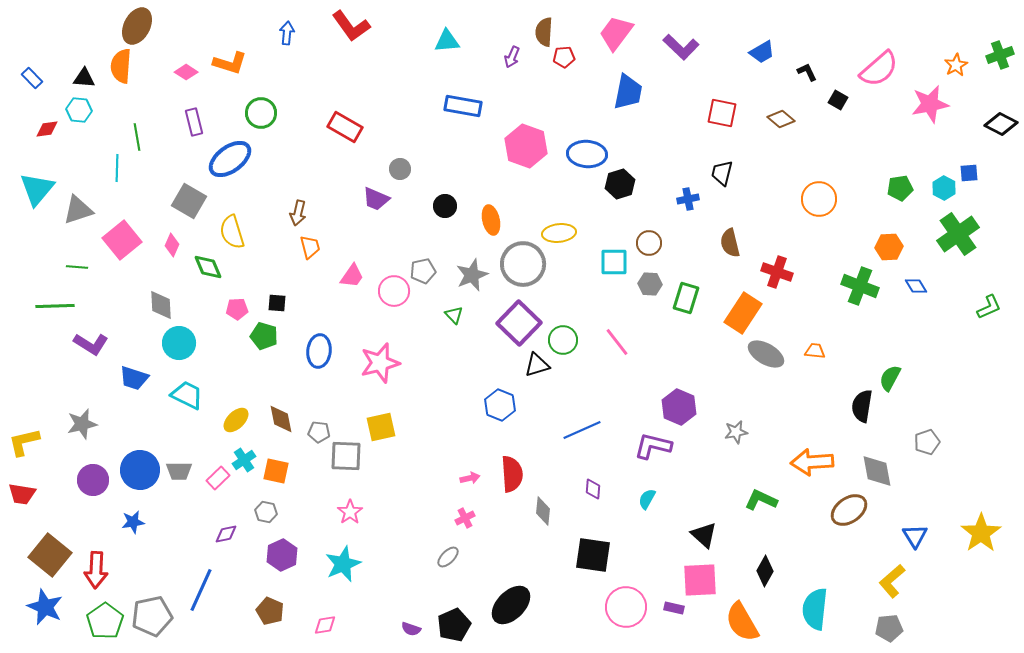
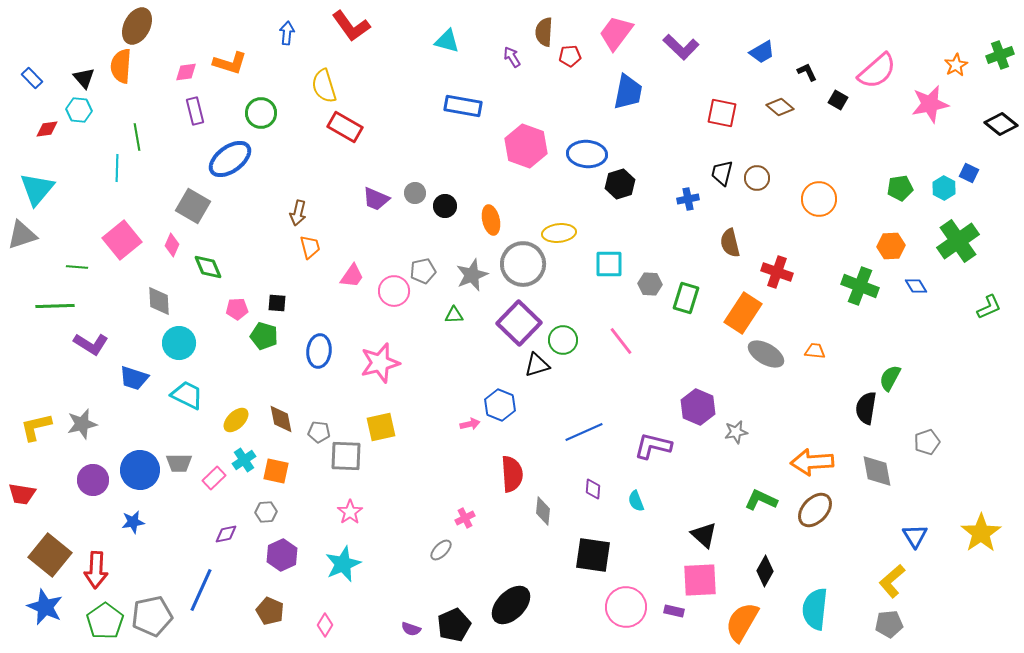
cyan triangle at (447, 41): rotated 20 degrees clockwise
purple arrow at (512, 57): rotated 125 degrees clockwise
red pentagon at (564, 57): moved 6 px right, 1 px up
pink semicircle at (879, 69): moved 2 px left, 2 px down
pink diamond at (186, 72): rotated 40 degrees counterclockwise
black triangle at (84, 78): rotated 45 degrees clockwise
brown diamond at (781, 119): moved 1 px left, 12 px up
purple rectangle at (194, 122): moved 1 px right, 11 px up
black diamond at (1001, 124): rotated 12 degrees clockwise
gray circle at (400, 169): moved 15 px right, 24 px down
blue square at (969, 173): rotated 30 degrees clockwise
gray square at (189, 201): moved 4 px right, 5 px down
gray triangle at (78, 210): moved 56 px left, 25 px down
yellow semicircle at (232, 232): moved 92 px right, 146 px up
green cross at (958, 234): moved 7 px down
brown circle at (649, 243): moved 108 px right, 65 px up
orange hexagon at (889, 247): moved 2 px right, 1 px up
cyan square at (614, 262): moved 5 px left, 2 px down
gray diamond at (161, 305): moved 2 px left, 4 px up
green triangle at (454, 315): rotated 48 degrees counterclockwise
pink line at (617, 342): moved 4 px right, 1 px up
black semicircle at (862, 406): moved 4 px right, 2 px down
purple hexagon at (679, 407): moved 19 px right
blue line at (582, 430): moved 2 px right, 2 px down
yellow L-shape at (24, 442): moved 12 px right, 15 px up
gray trapezoid at (179, 471): moved 8 px up
pink rectangle at (218, 478): moved 4 px left
pink arrow at (470, 478): moved 54 px up
cyan semicircle at (647, 499): moved 11 px left, 2 px down; rotated 50 degrees counterclockwise
brown ellipse at (849, 510): moved 34 px left; rotated 12 degrees counterclockwise
gray hexagon at (266, 512): rotated 15 degrees counterclockwise
gray ellipse at (448, 557): moved 7 px left, 7 px up
purple rectangle at (674, 608): moved 3 px down
orange semicircle at (742, 622): rotated 60 degrees clockwise
pink diamond at (325, 625): rotated 50 degrees counterclockwise
gray pentagon at (889, 628): moved 4 px up
